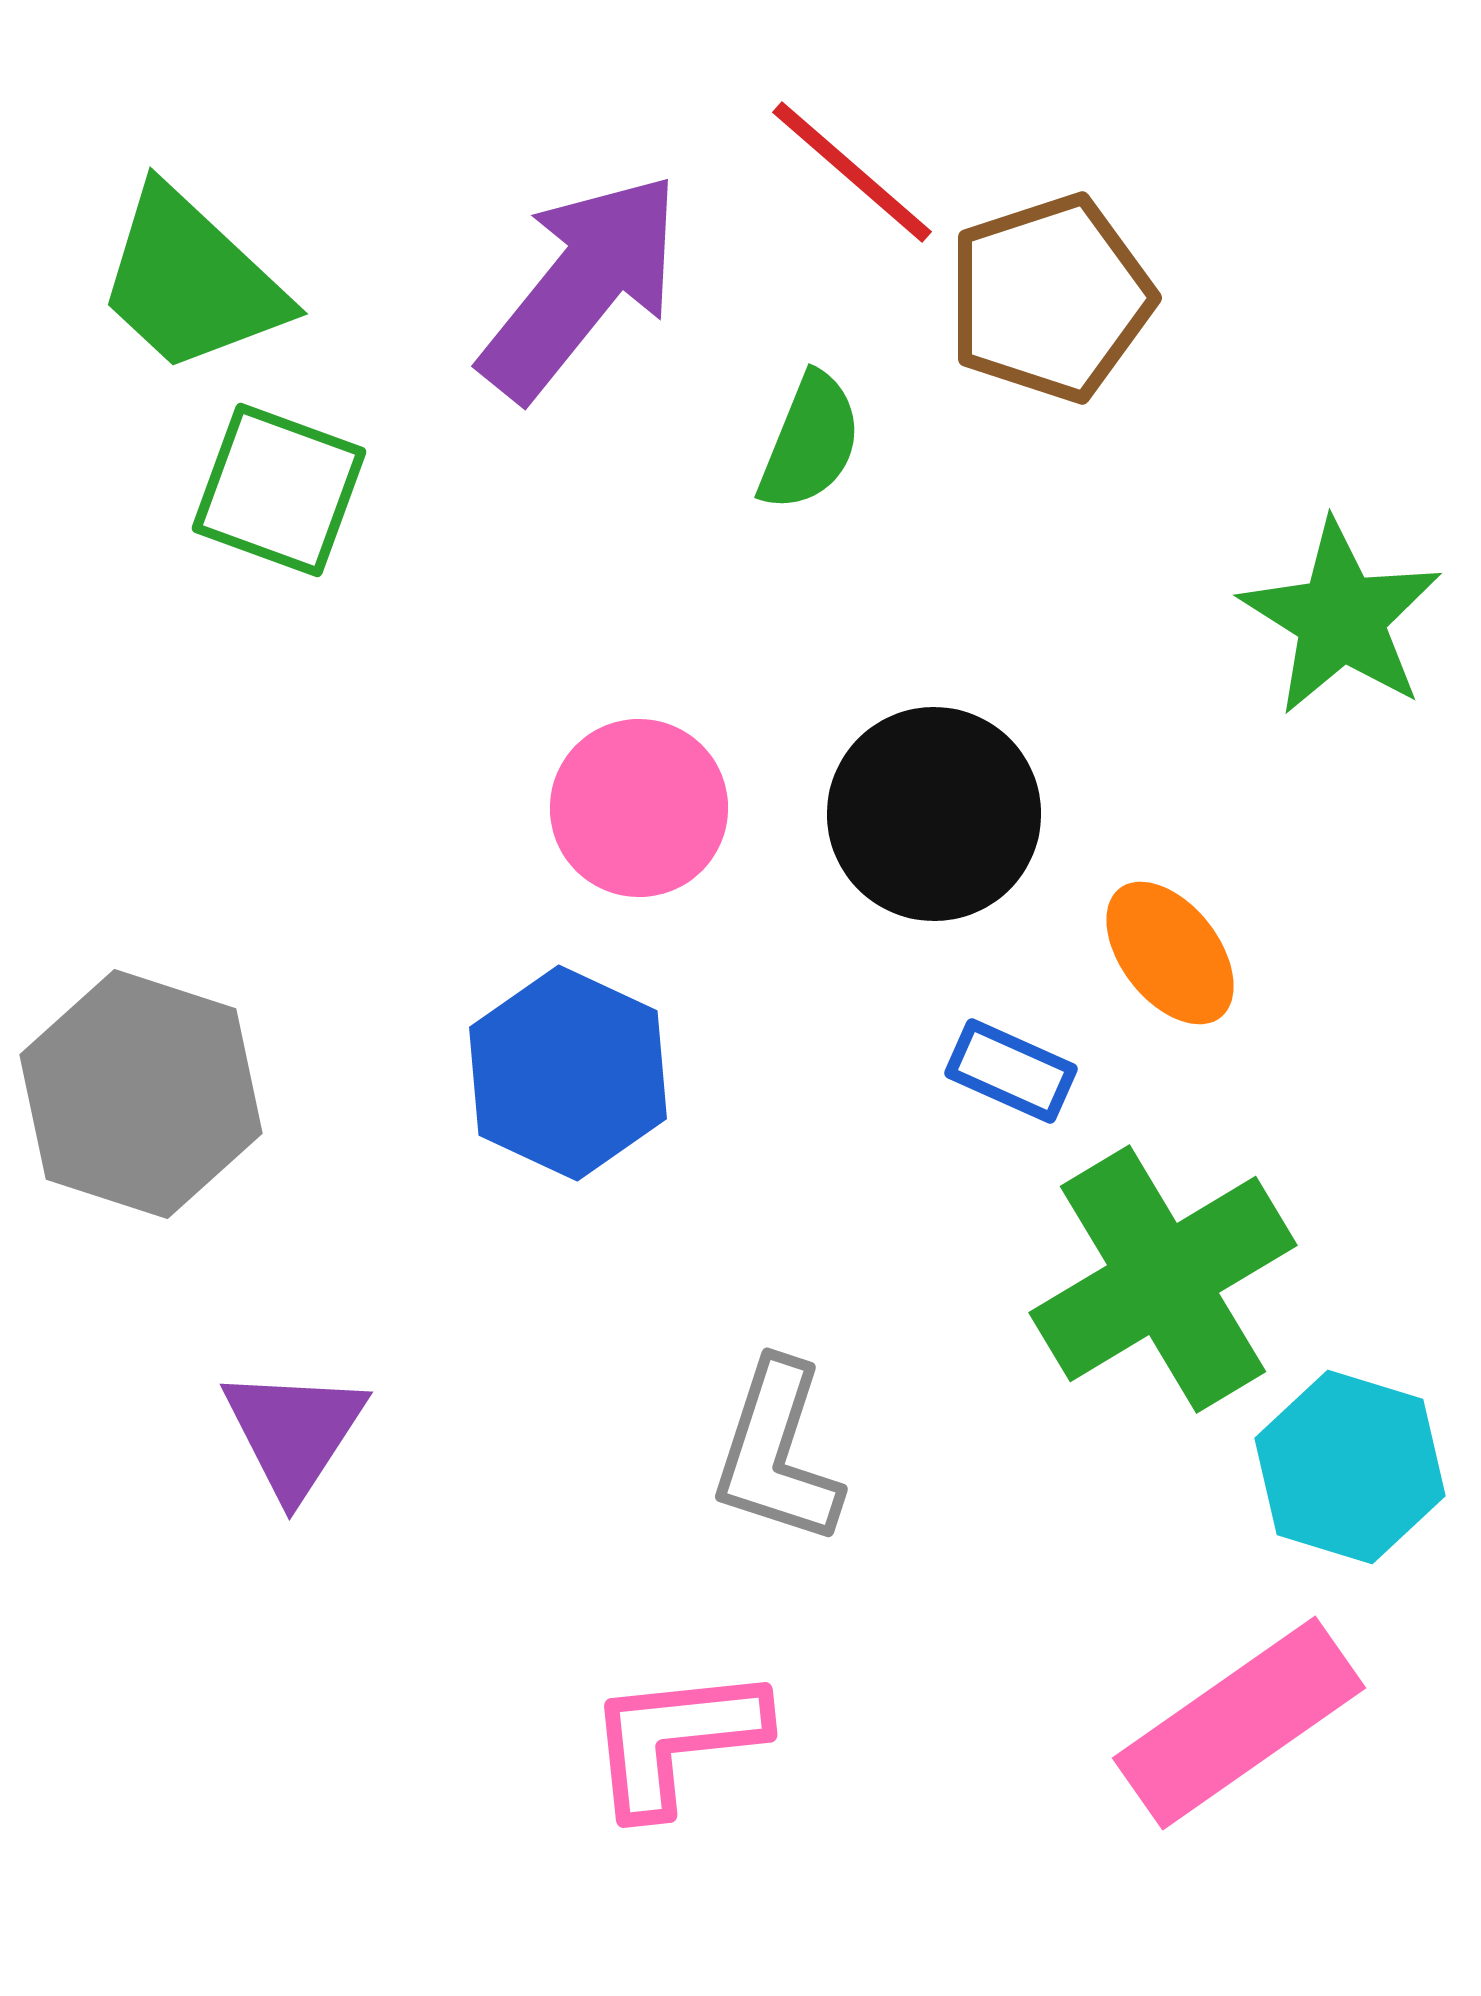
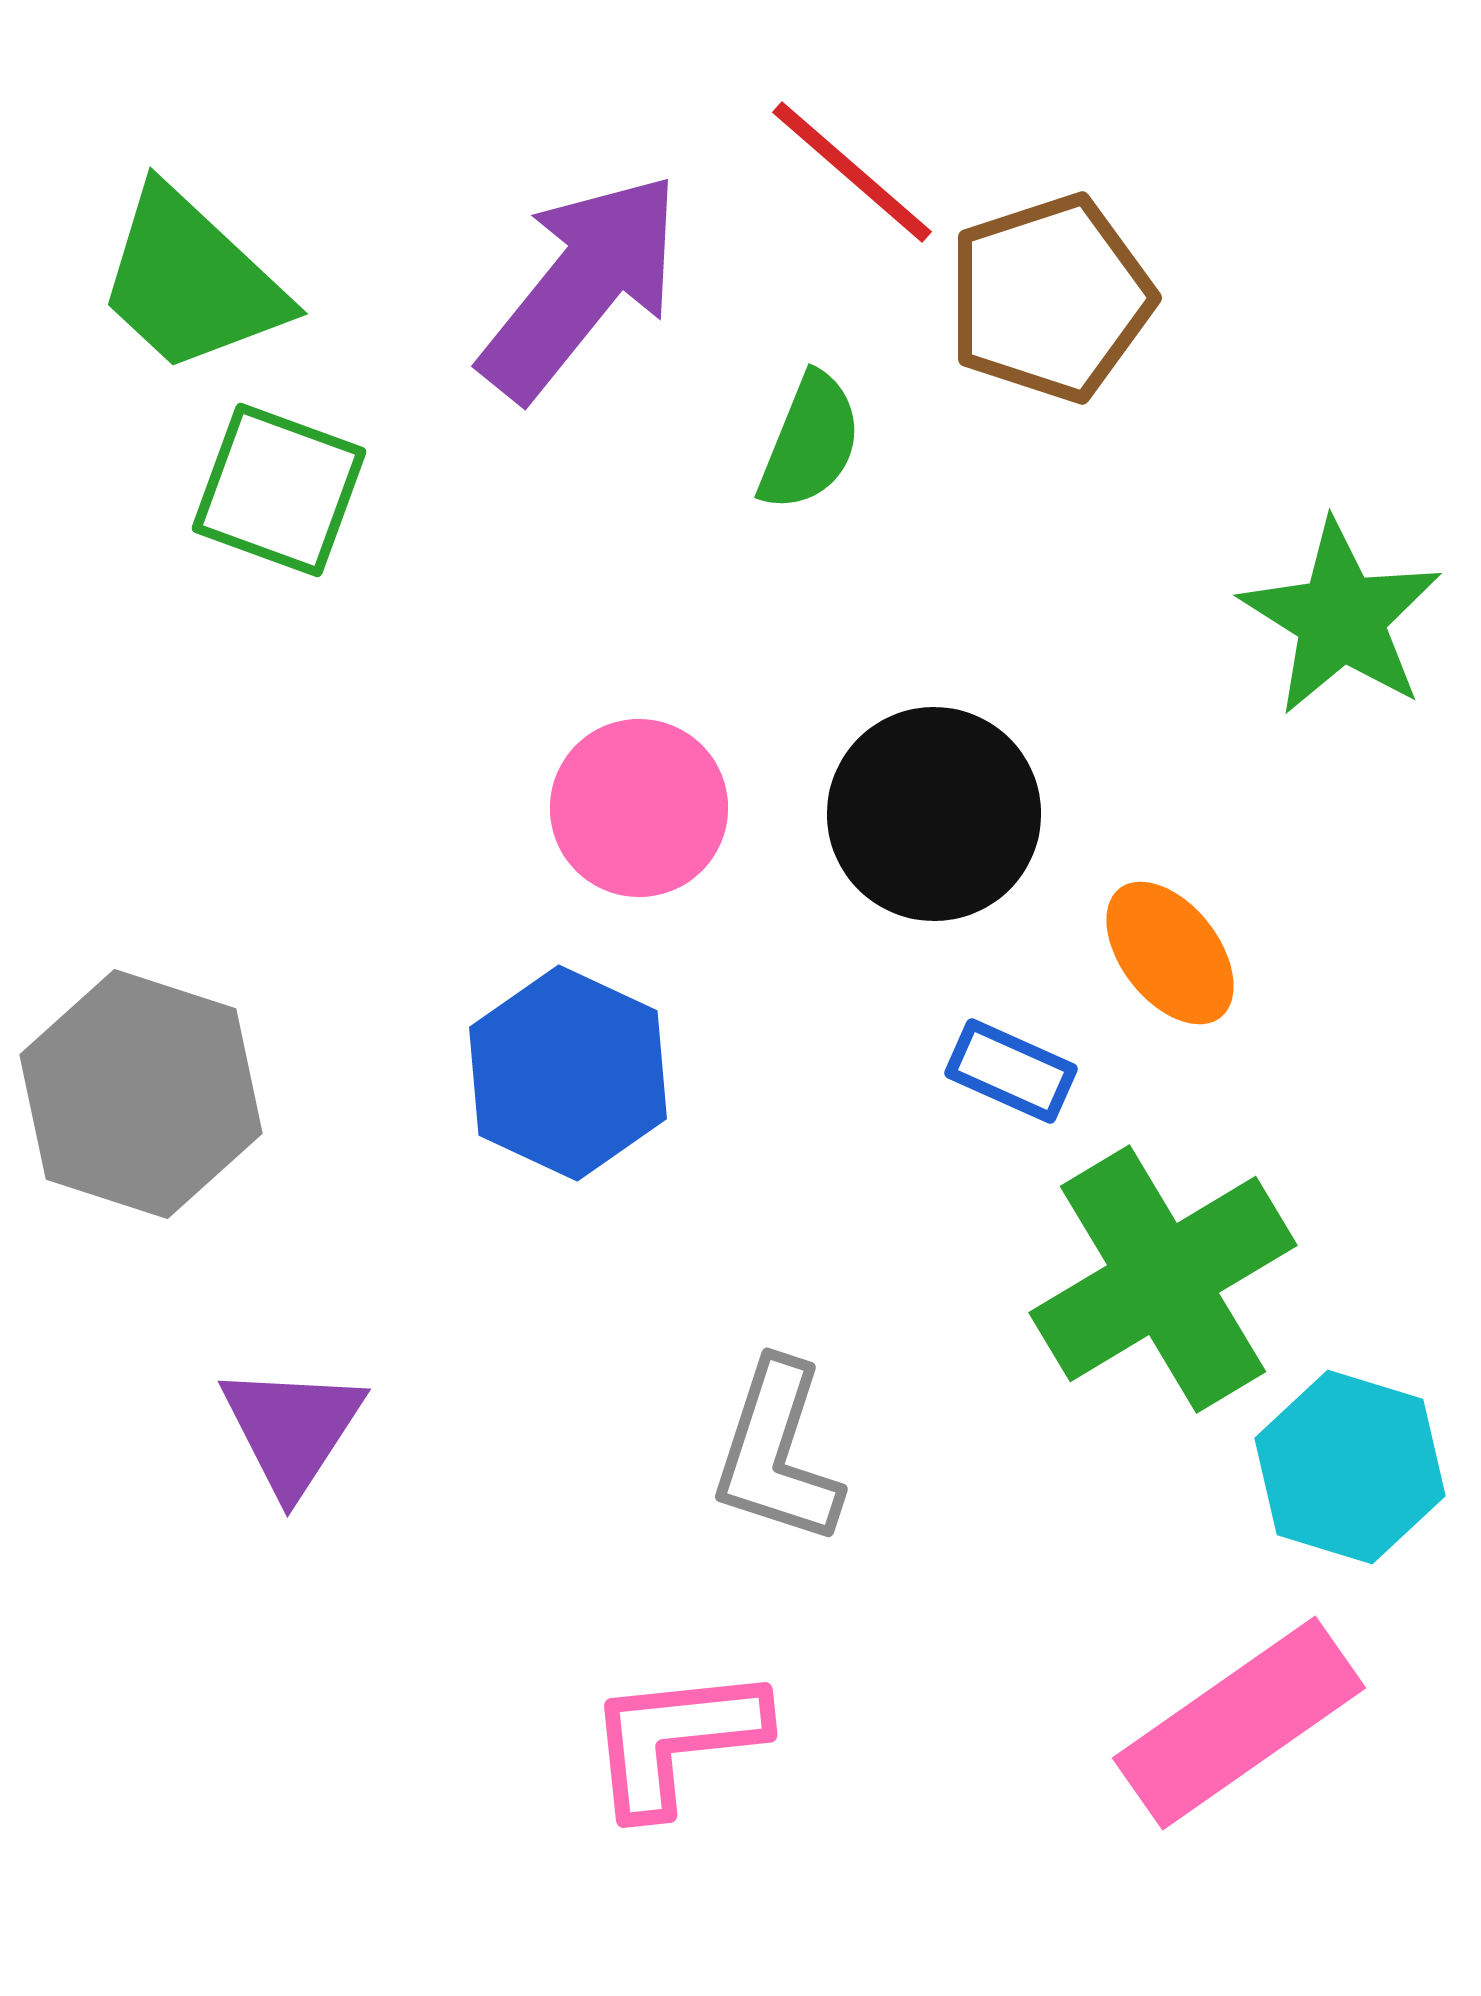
purple triangle: moved 2 px left, 3 px up
